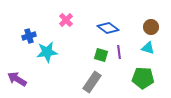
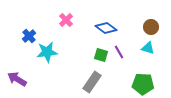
blue diamond: moved 2 px left
blue cross: rotated 24 degrees counterclockwise
purple line: rotated 24 degrees counterclockwise
green pentagon: moved 6 px down
